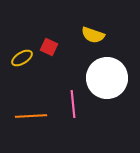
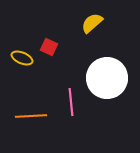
yellow semicircle: moved 1 px left, 12 px up; rotated 120 degrees clockwise
yellow ellipse: rotated 55 degrees clockwise
pink line: moved 2 px left, 2 px up
